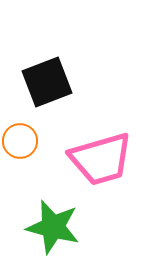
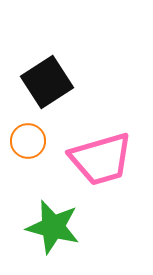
black square: rotated 12 degrees counterclockwise
orange circle: moved 8 px right
